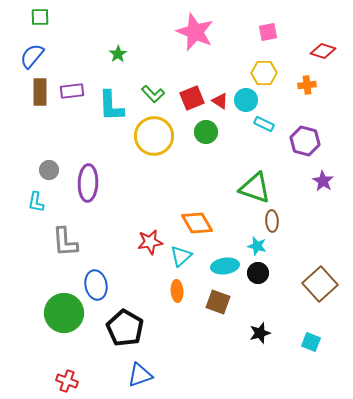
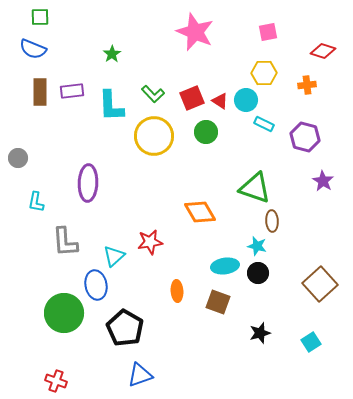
green star at (118, 54): moved 6 px left
blue semicircle at (32, 56): moved 1 px right, 7 px up; rotated 108 degrees counterclockwise
purple hexagon at (305, 141): moved 4 px up
gray circle at (49, 170): moved 31 px left, 12 px up
orange diamond at (197, 223): moved 3 px right, 11 px up
cyan triangle at (181, 256): moved 67 px left
cyan square at (311, 342): rotated 36 degrees clockwise
red cross at (67, 381): moved 11 px left
